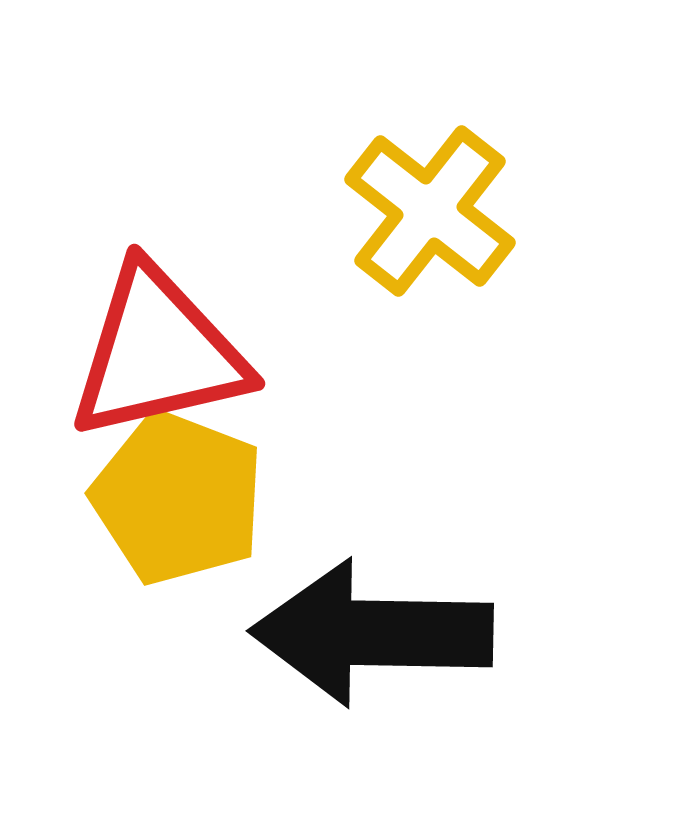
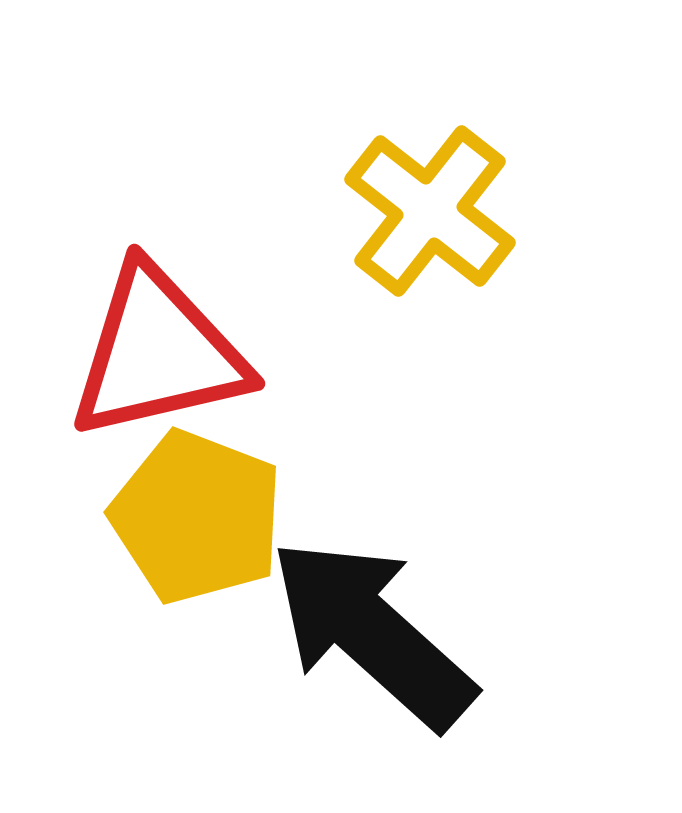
yellow pentagon: moved 19 px right, 19 px down
black arrow: rotated 41 degrees clockwise
